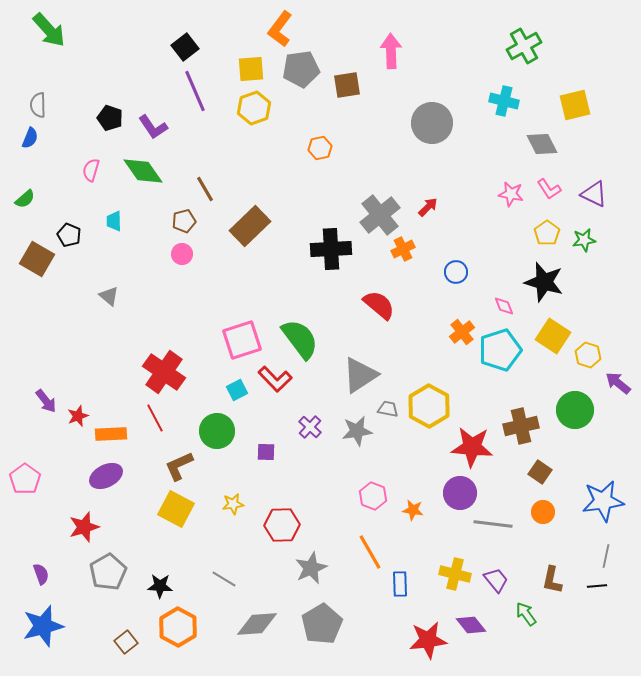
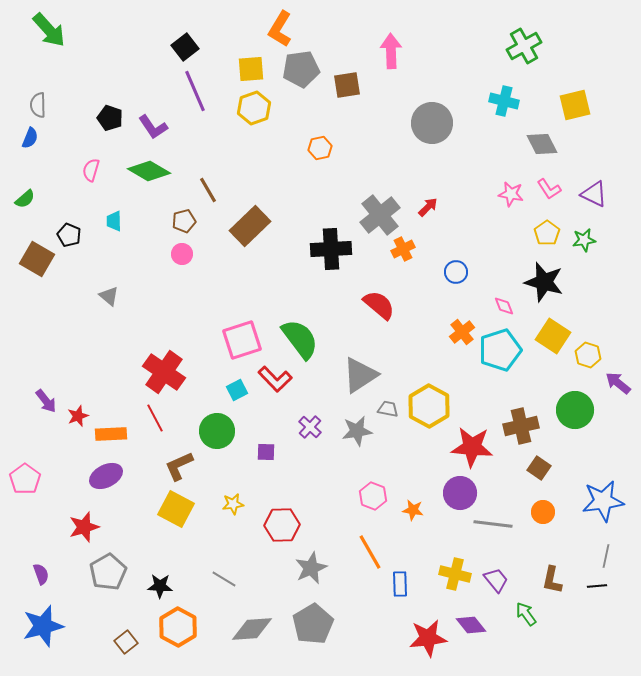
orange L-shape at (280, 29): rotated 6 degrees counterclockwise
green diamond at (143, 171): moved 6 px right; rotated 24 degrees counterclockwise
brown line at (205, 189): moved 3 px right, 1 px down
brown square at (540, 472): moved 1 px left, 4 px up
gray diamond at (257, 624): moved 5 px left, 5 px down
gray pentagon at (322, 624): moved 9 px left
red star at (428, 640): moved 2 px up
